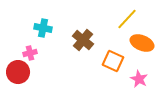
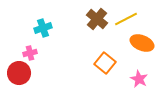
yellow line: moved 1 px left; rotated 20 degrees clockwise
cyan cross: rotated 30 degrees counterclockwise
brown cross: moved 14 px right, 21 px up
orange square: moved 8 px left, 2 px down; rotated 15 degrees clockwise
red circle: moved 1 px right, 1 px down
